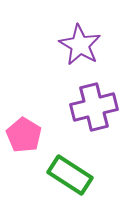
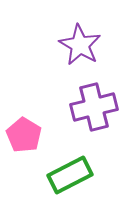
green rectangle: rotated 60 degrees counterclockwise
